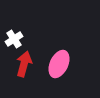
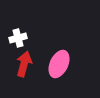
white cross: moved 4 px right, 1 px up; rotated 18 degrees clockwise
